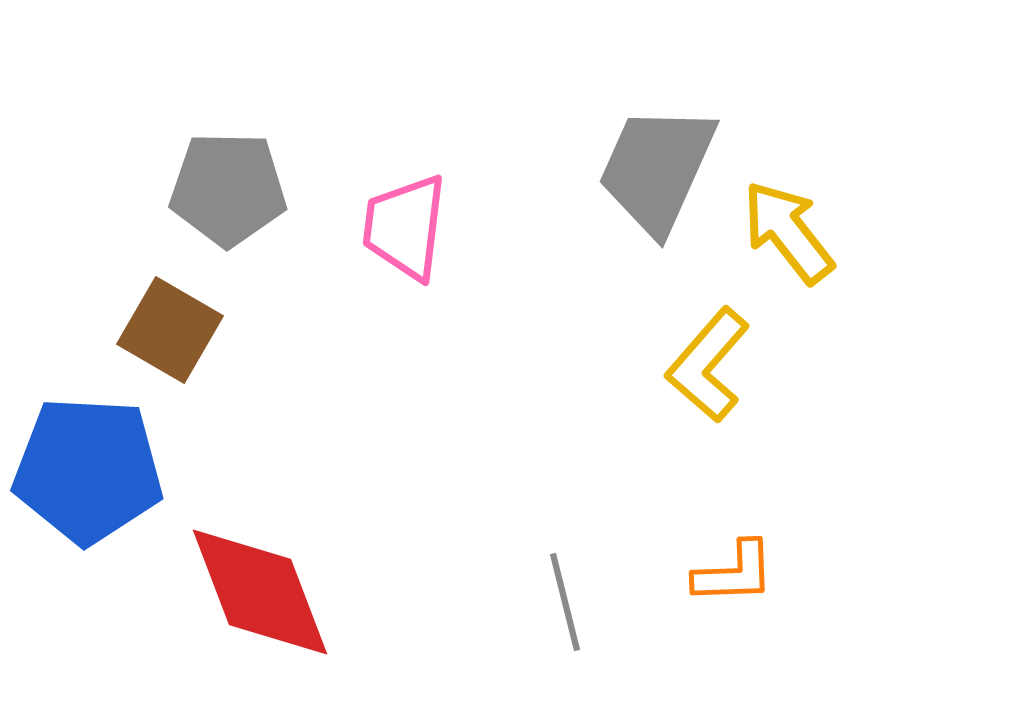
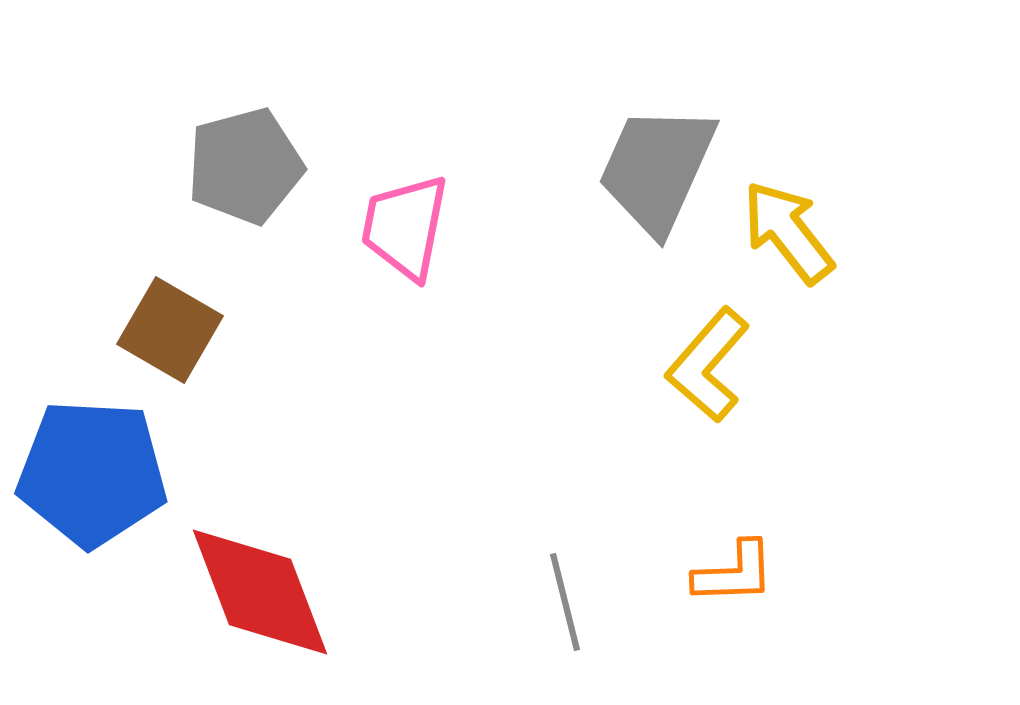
gray pentagon: moved 17 px right, 23 px up; rotated 16 degrees counterclockwise
pink trapezoid: rotated 4 degrees clockwise
blue pentagon: moved 4 px right, 3 px down
